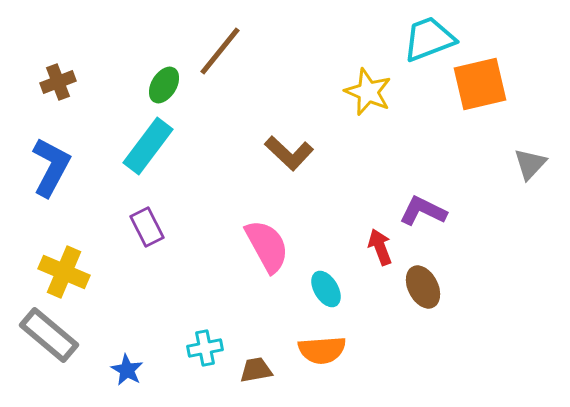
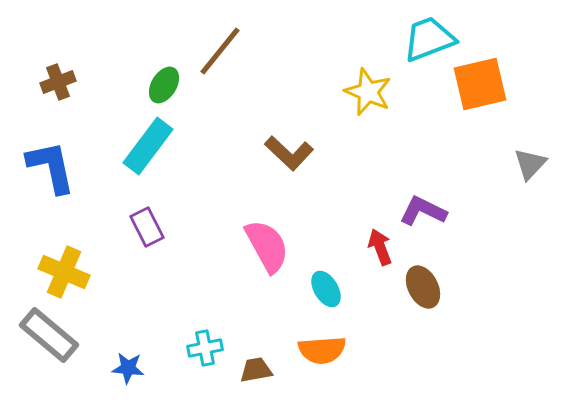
blue L-shape: rotated 40 degrees counterclockwise
blue star: moved 1 px right, 2 px up; rotated 24 degrees counterclockwise
